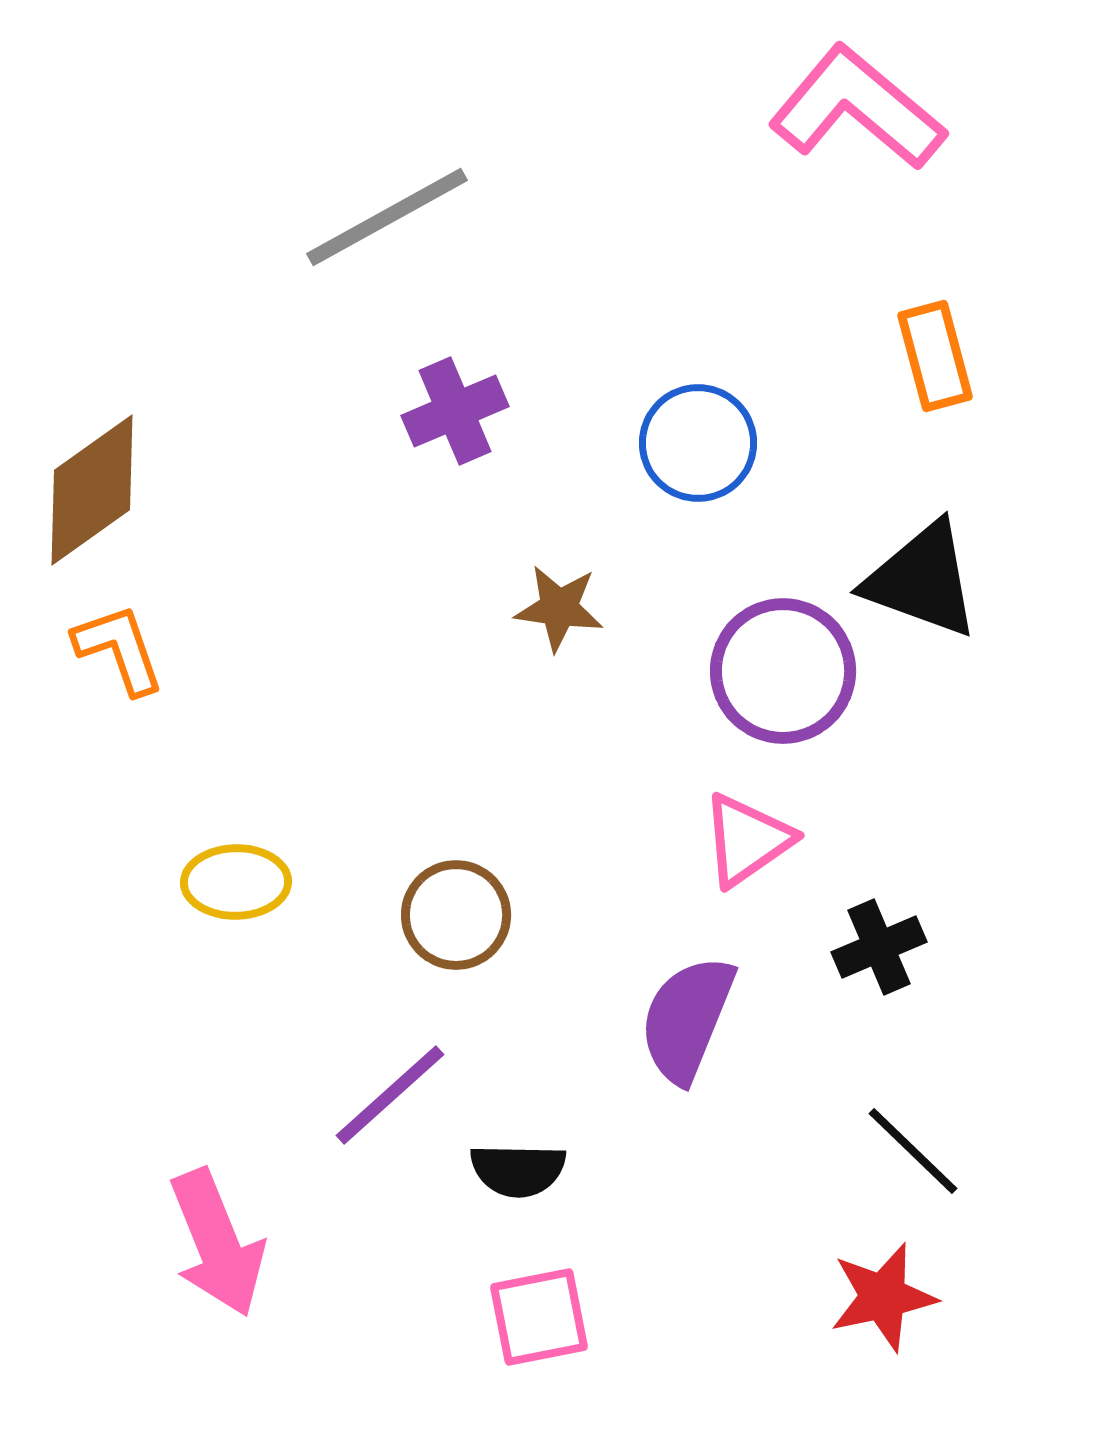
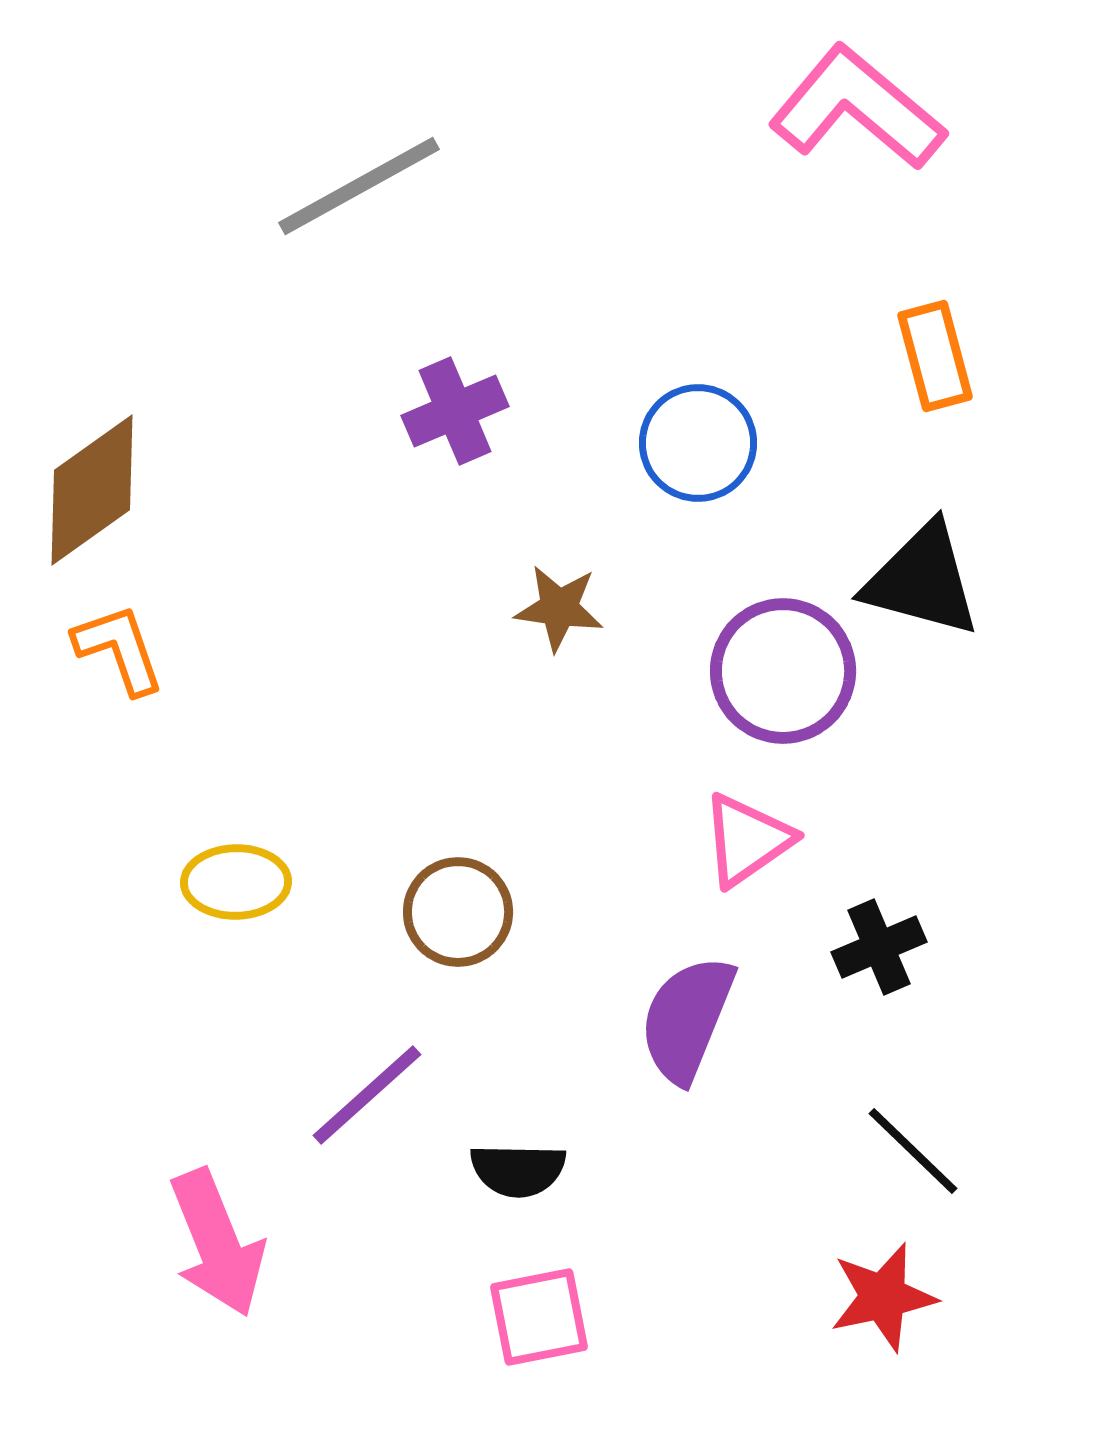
gray line: moved 28 px left, 31 px up
black triangle: rotated 5 degrees counterclockwise
brown circle: moved 2 px right, 3 px up
purple line: moved 23 px left
